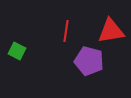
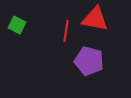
red triangle: moved 16 px left, 12 px up; rotated 20 degrees clockwise
green square: moved 26 px up
